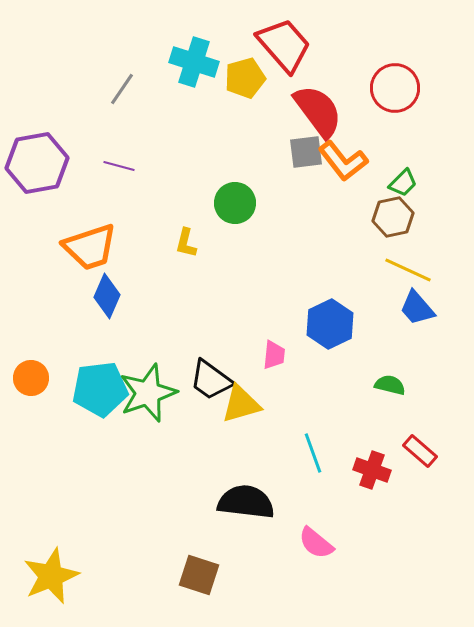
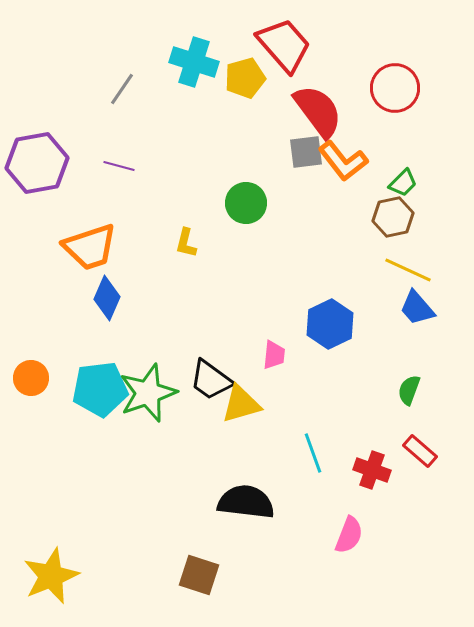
green circle: moved 11 px right
blue diamond: moved 2 px down
green semicircle: moved 19 px right, 5 px down; rotated 84 degrees counterclockwise
pink semicircle: moved 33 px right, 8 px up; rotated 108 degrees counterclockwise
